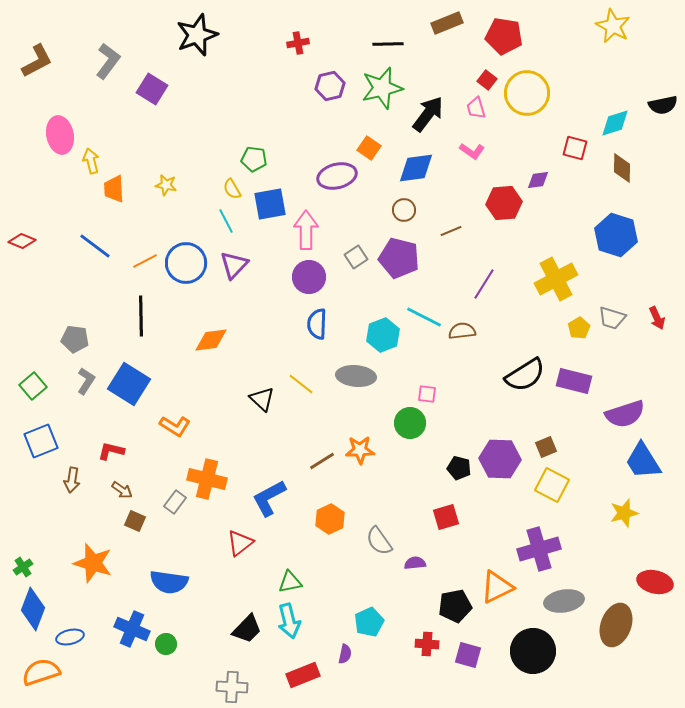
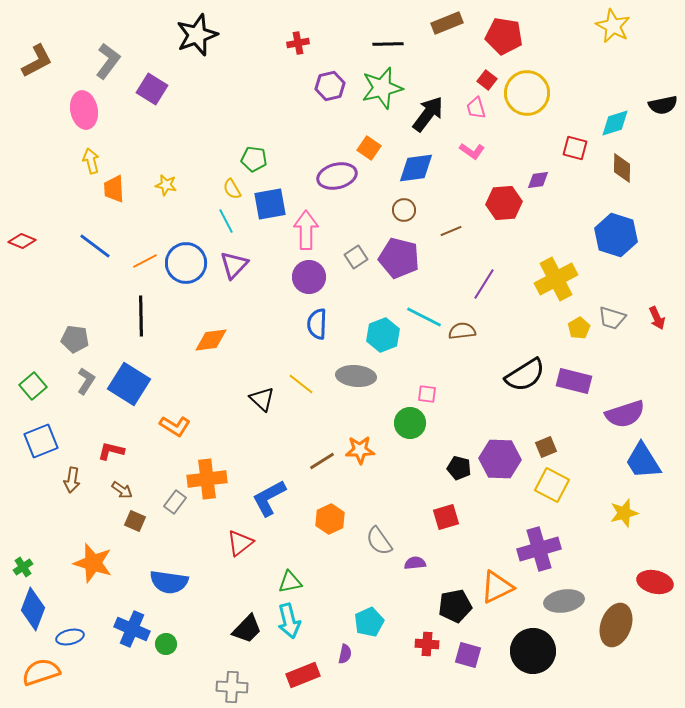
pink ellipse at (60, 135): moved 24 px right, 25 px up
orange cross at (207, 479): rotated 21 degrees counterclockwise
